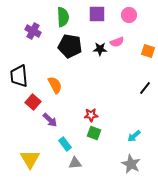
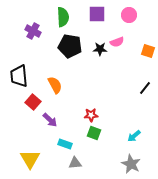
cyan rectangle: rotated 32 degrees counterclockwise
